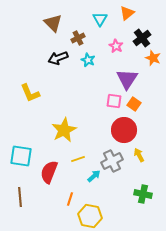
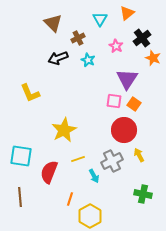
cyan arrow: rotated 104 degrees clockwise
yellow hexagon: rotated 20 degrees clockwise
